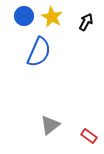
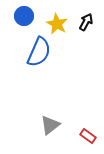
yellow star: moved 5 px right, 7 px down
red rectangle: moved 1 px left
